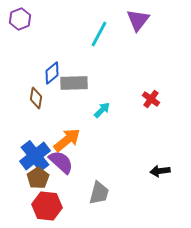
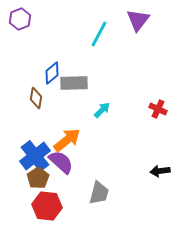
red cross: moved 7 px right, 10 px down; rotated 12 degrees counterclockwise
